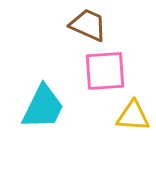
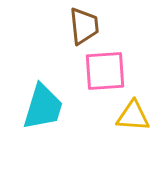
brown trapezoid: moved 4 px left, 1 px down; rotated 60 degrees clockwise
cyan trapezoid: rotated 9 degrees counterclockwise
